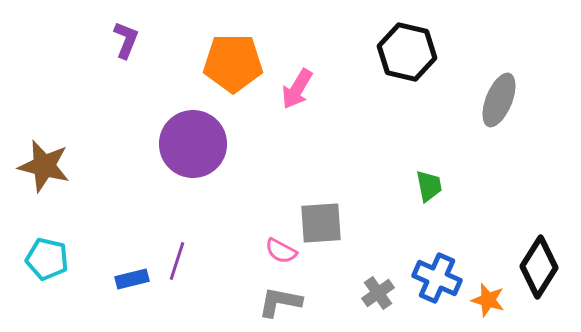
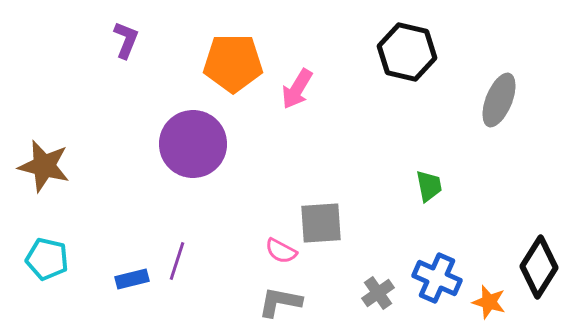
orange star: moved 1 px right, 2 px down
